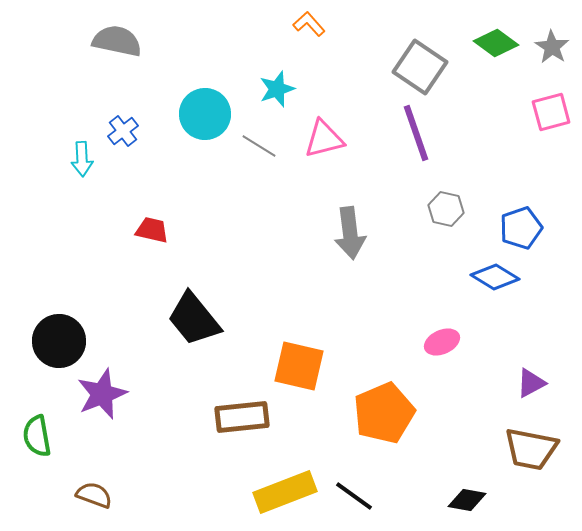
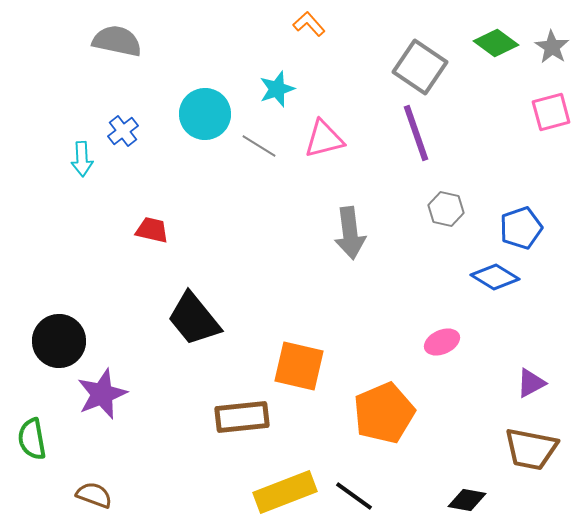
green semicircle: moved 5 px left, 3 px down
